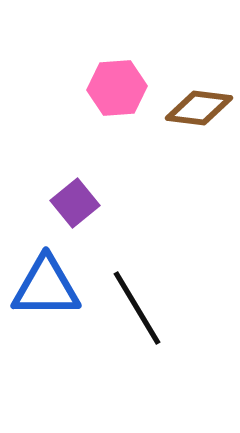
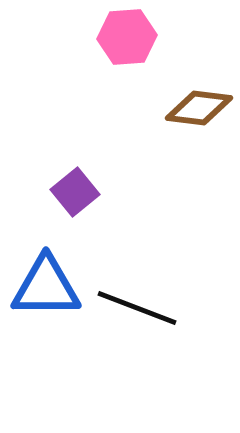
pink hexagon: moved 10 px right, 51 px up
purple square: moved 11 px up
black line: rotated 38 degrees counterclockwise
